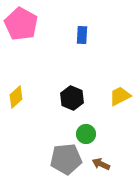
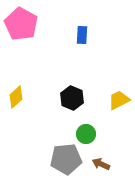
yellow trapezoid: moved 1 px left, 4 px down
